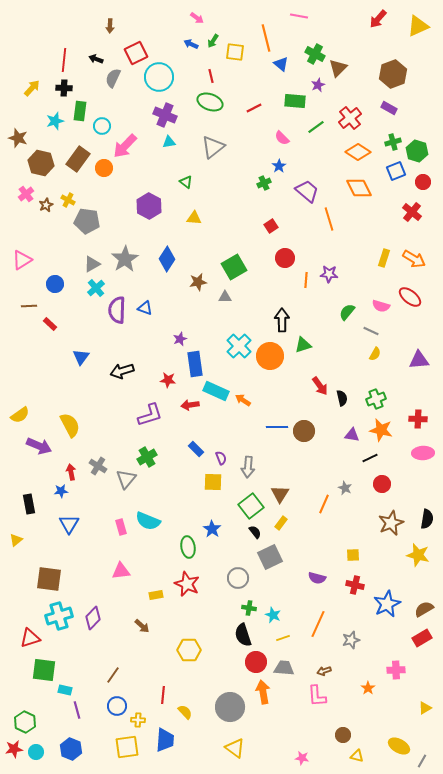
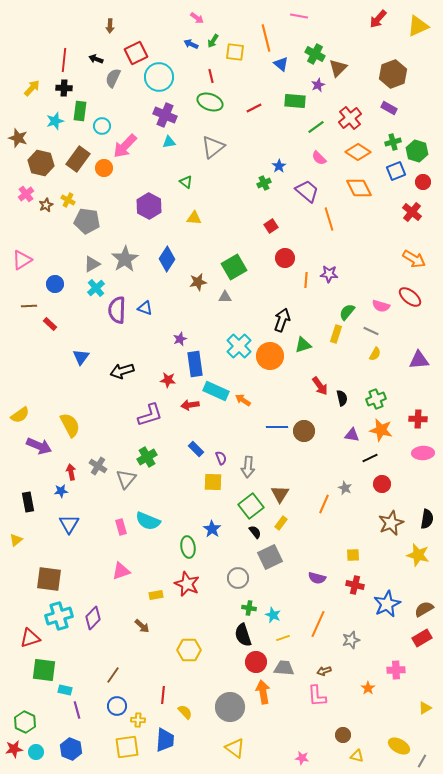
pink semicircle at (282, 138): moved 37 px right, 20 px down
yellow rectangle at (384, 258): moved 48 px left, 76 px down
black arrow at (282, 320): rotated 20 degrees clockwise
black rectangle at (29, 504): moved 1 px left, 2 px up
pink triangle at (121, 571): rotated 12 degrees counterclockwise
